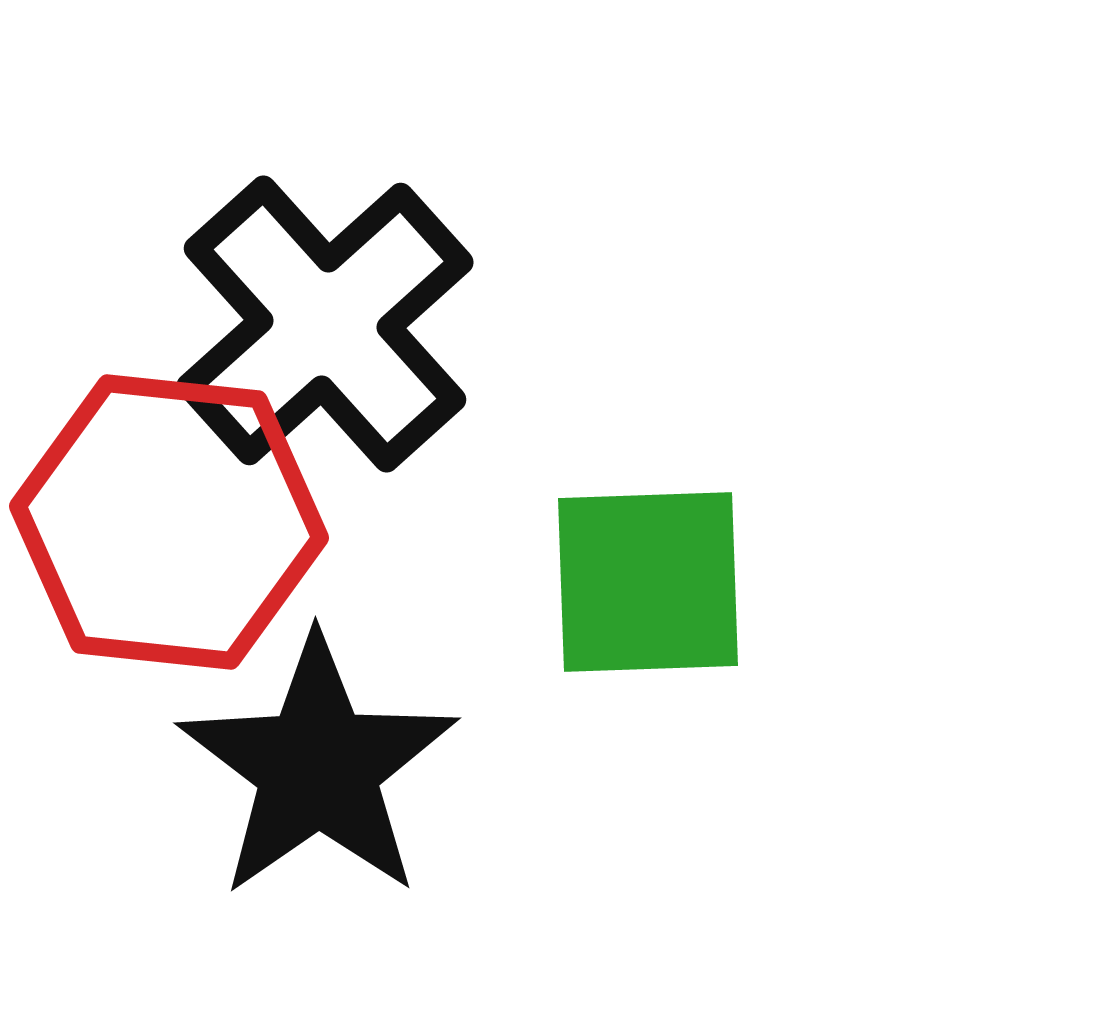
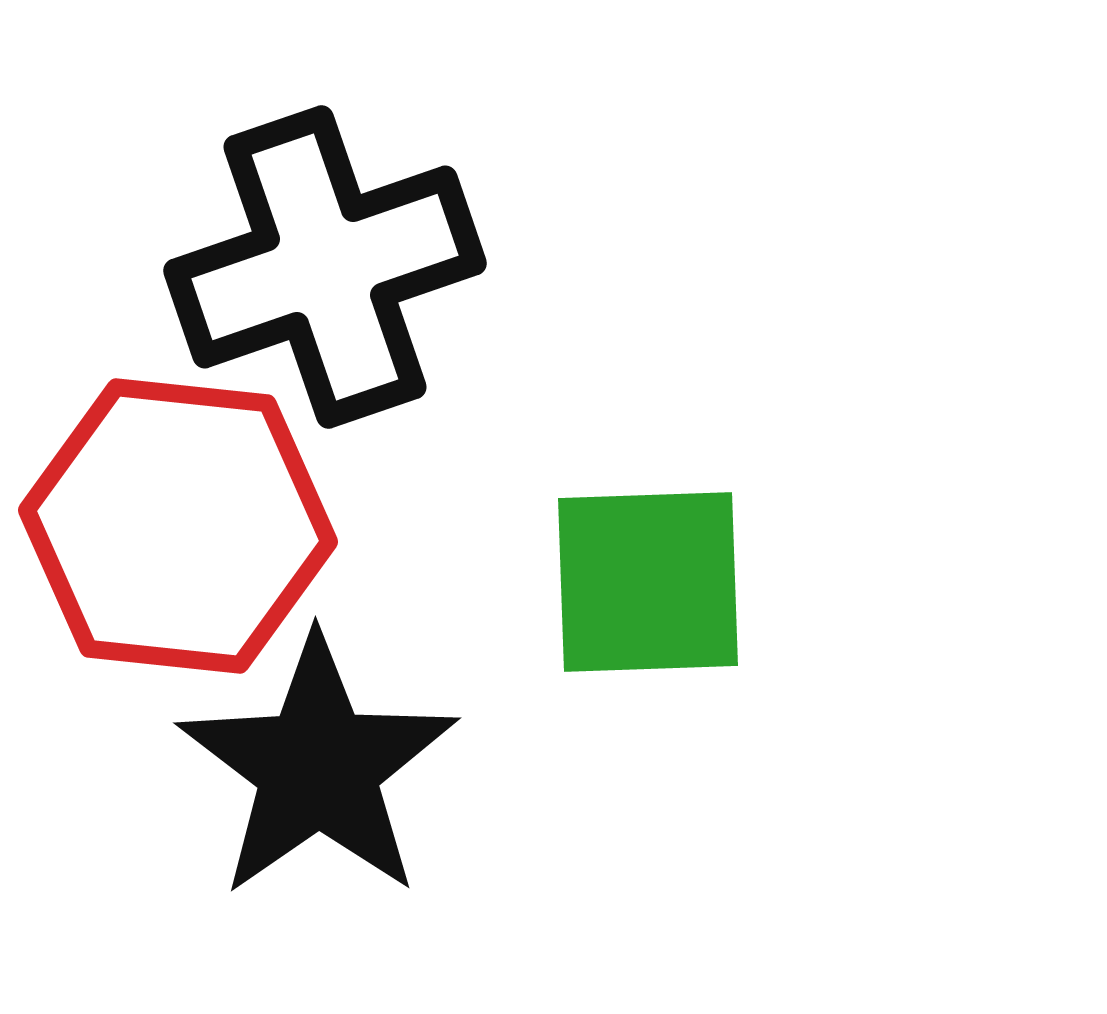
black cross: moved 57 px up; rotated 23 degrees clockwise
red hexagon: moved 9 px right, 4 px down
